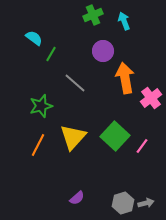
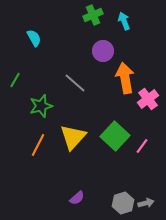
cyan semicircle: rotated 24 degrees clockwise
green line: moved 36 px left, 26 px down
pink cross: moved 3 px left, 1 px down
